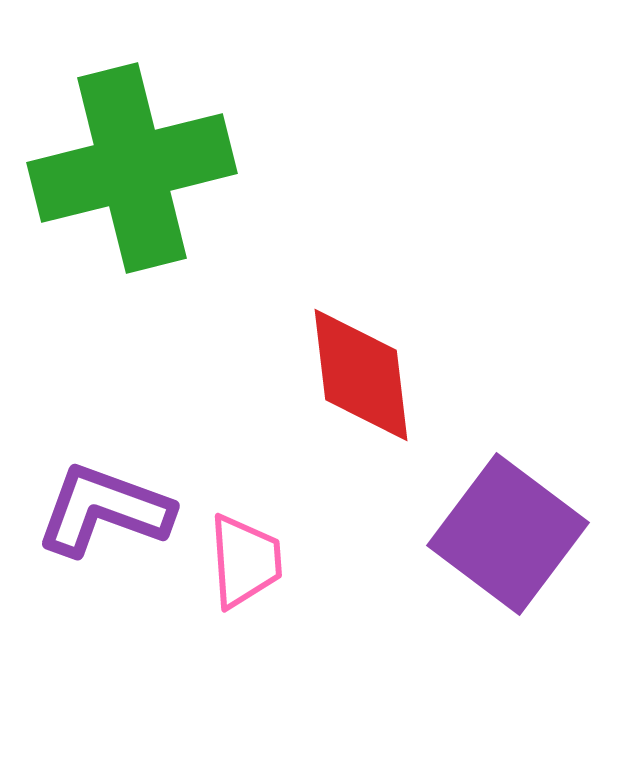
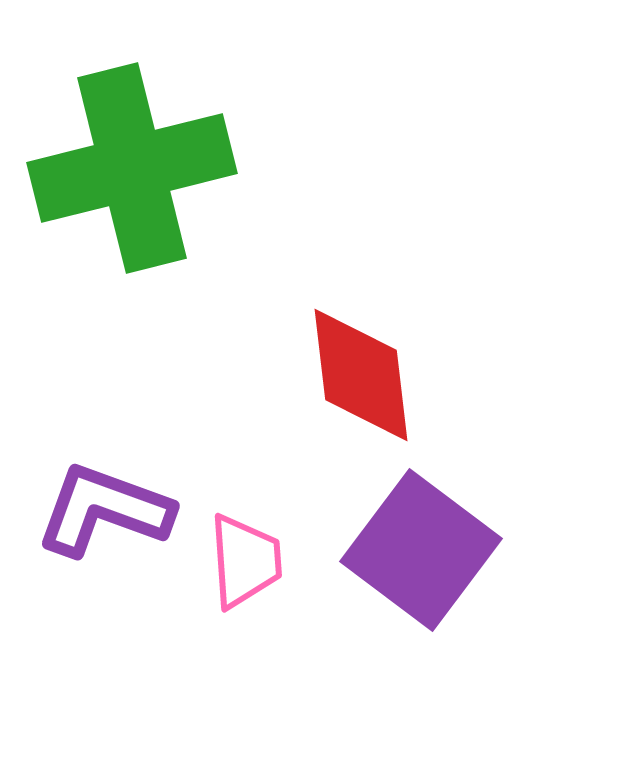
purple square: moved 87 px left, 16 px down
